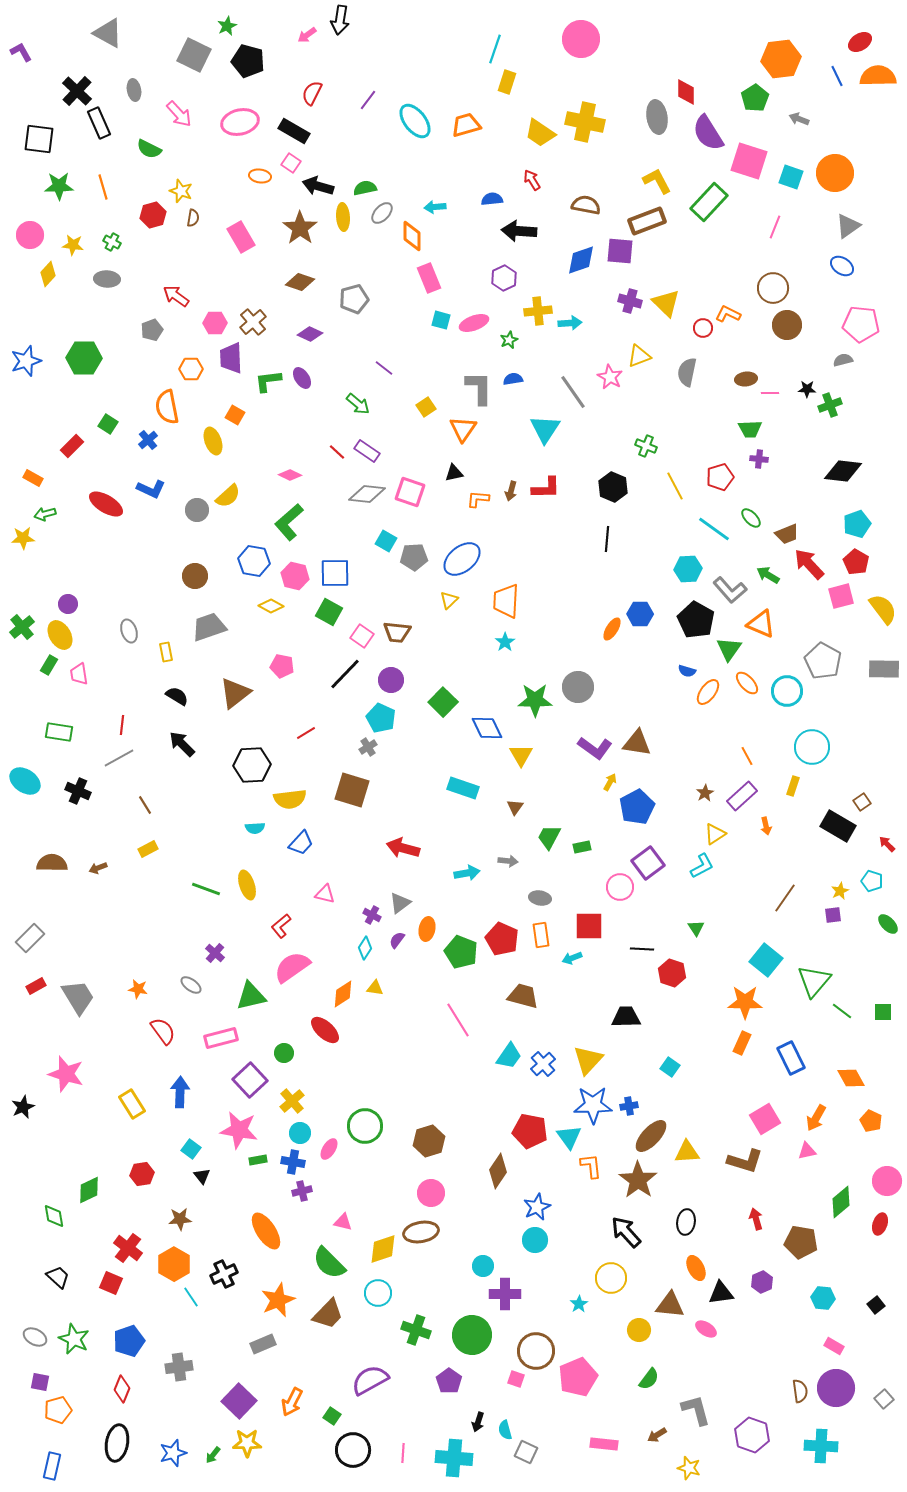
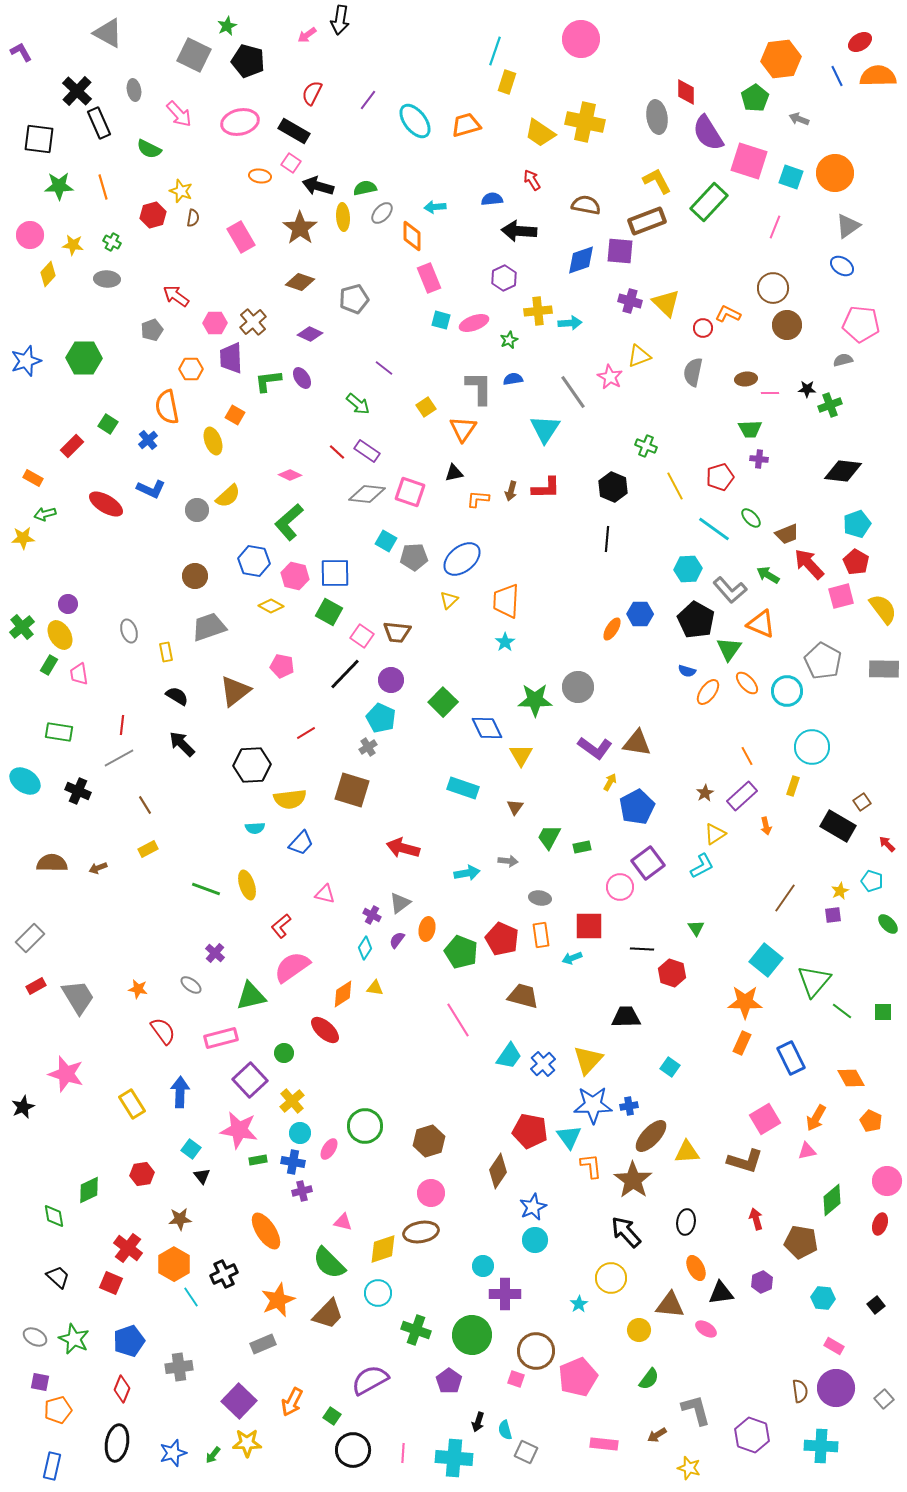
cyan line at (495, 49): moved 2 px down
gray semicircle at (687, 372): moved 6 px right
brown triangle at (235, 693): moved 2 px up
brown star at (638, 1180): moved 5 px left
green diamond at (841, 1202): moved 9 px left, 2 px up
blue star at (537, 1207): moved 4 px left
